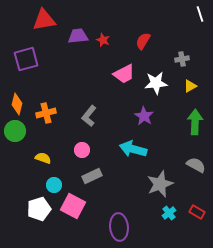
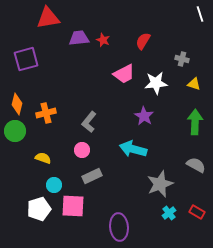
red triangle: moved 4 px right, 2 px up
purple trapezoid: moved 1 px right, 2 px down
gray cross: rotated 24 degrees clockwise
yellow triangle: moved 4 px right, 2 px up; rotated 48 degrees clockwise
gray L-shape: moved 6 px down
pink square: rotated 25 degrees counterclockwise
